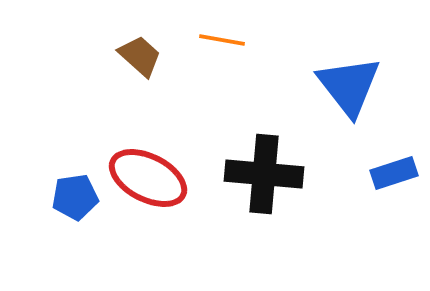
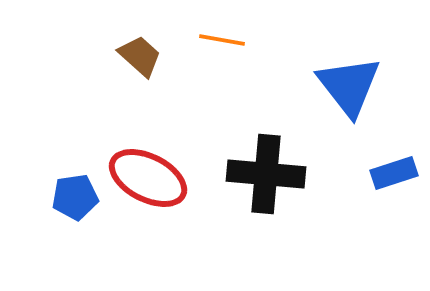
black cross: moved 2 px right
